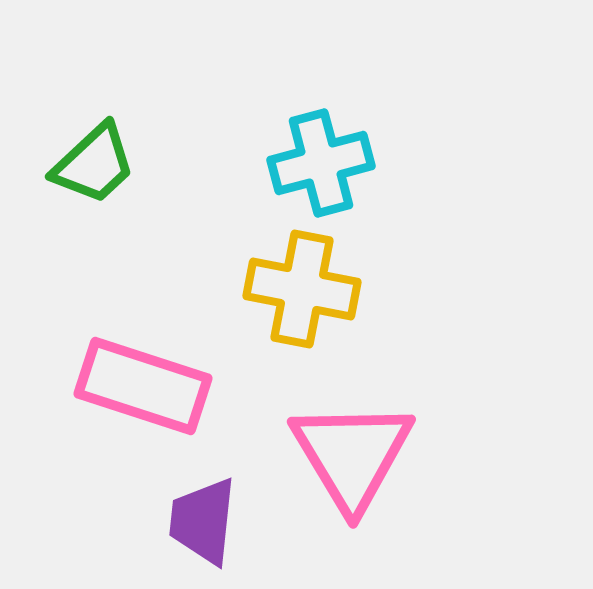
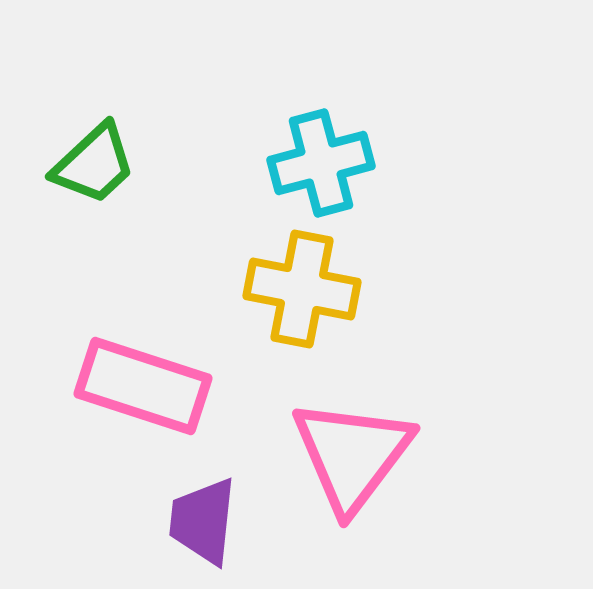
pink triangle: rotated 8 degrees clockwise
